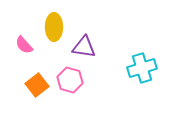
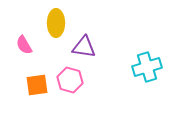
yellow ellipse: moved 2 px right, 4 px up
pink semicircle: rotated 12 degrees clockwise
cyan cross: moved 5 px right, 1 px up
orange square: rotated 30 degrees clockwise
